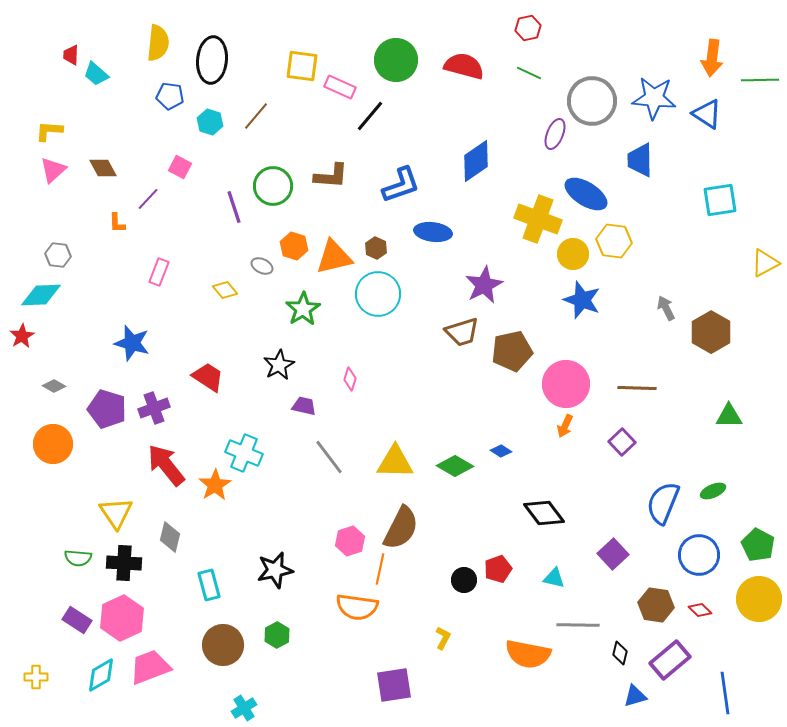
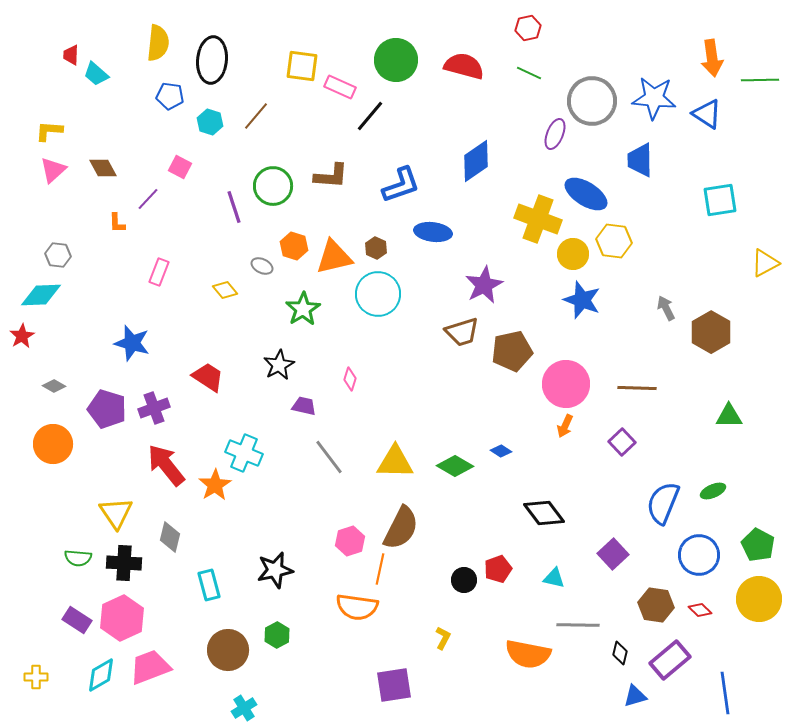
orange arrow at (712, 58): rotated 15 degrees counterclockwise
brown circle at (223, 645): moved 5 px right, 5 px down
